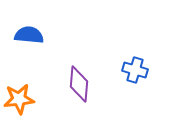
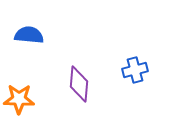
blue cross: rotated 30 degrees counterclockwise
orange star: rotated 8 degrees clockwise
